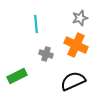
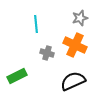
orange cross: moved 1 px left
gray cross: moved 1 px right, 1 px up
